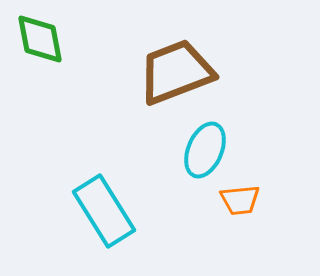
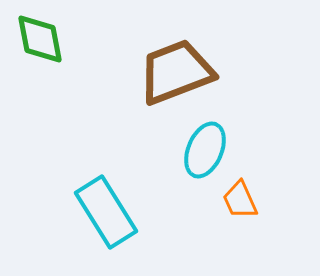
orange trapezoid: rotated 72 degrees clockwise
cyan rectangle: moved 2 px right, 1 px down
